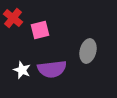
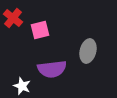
white star: moved 16 px down
